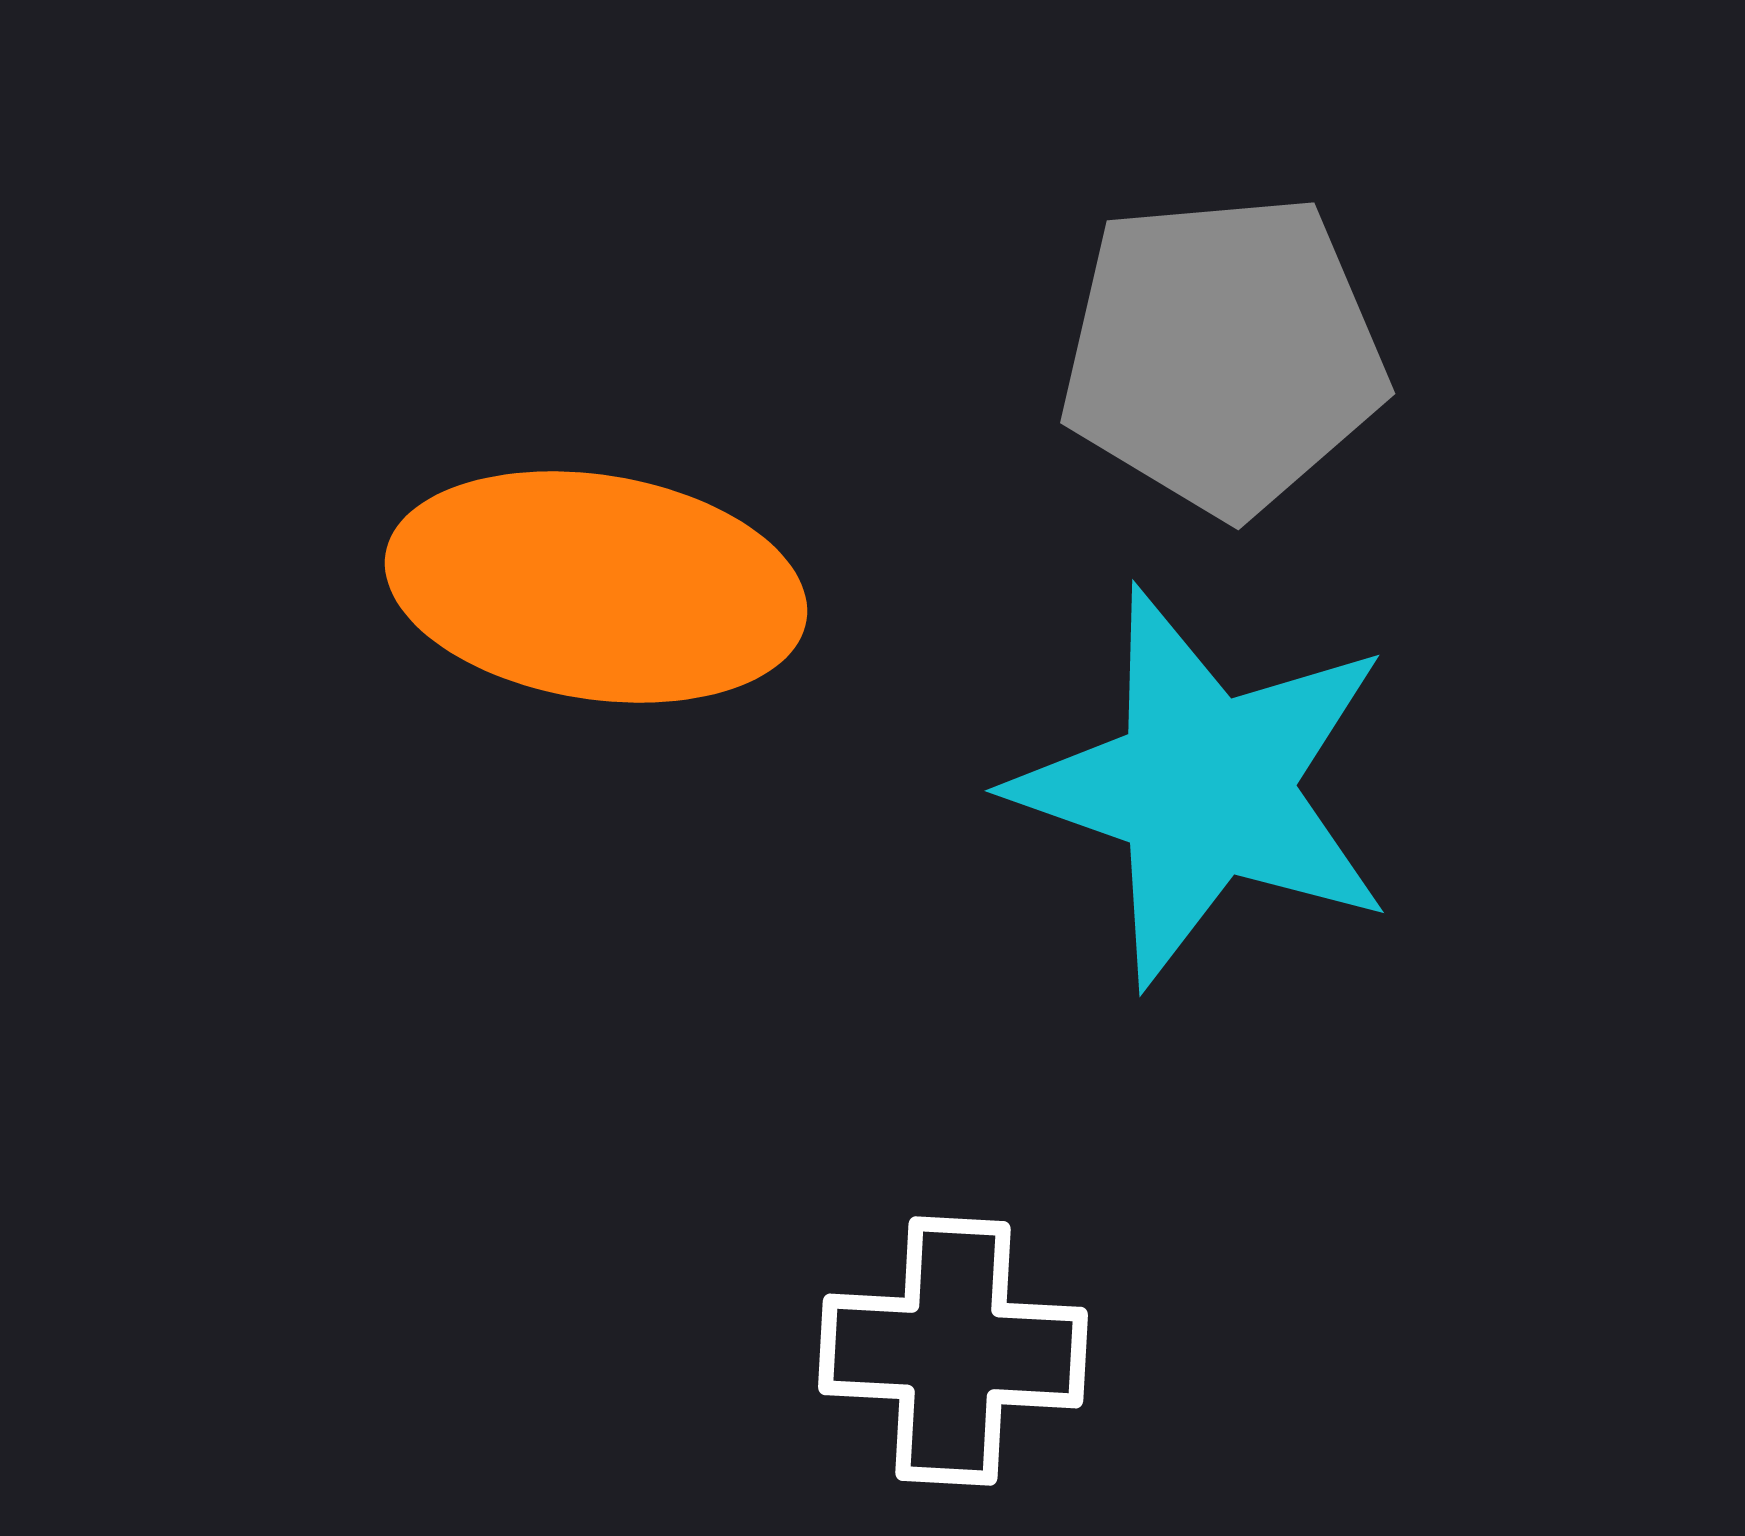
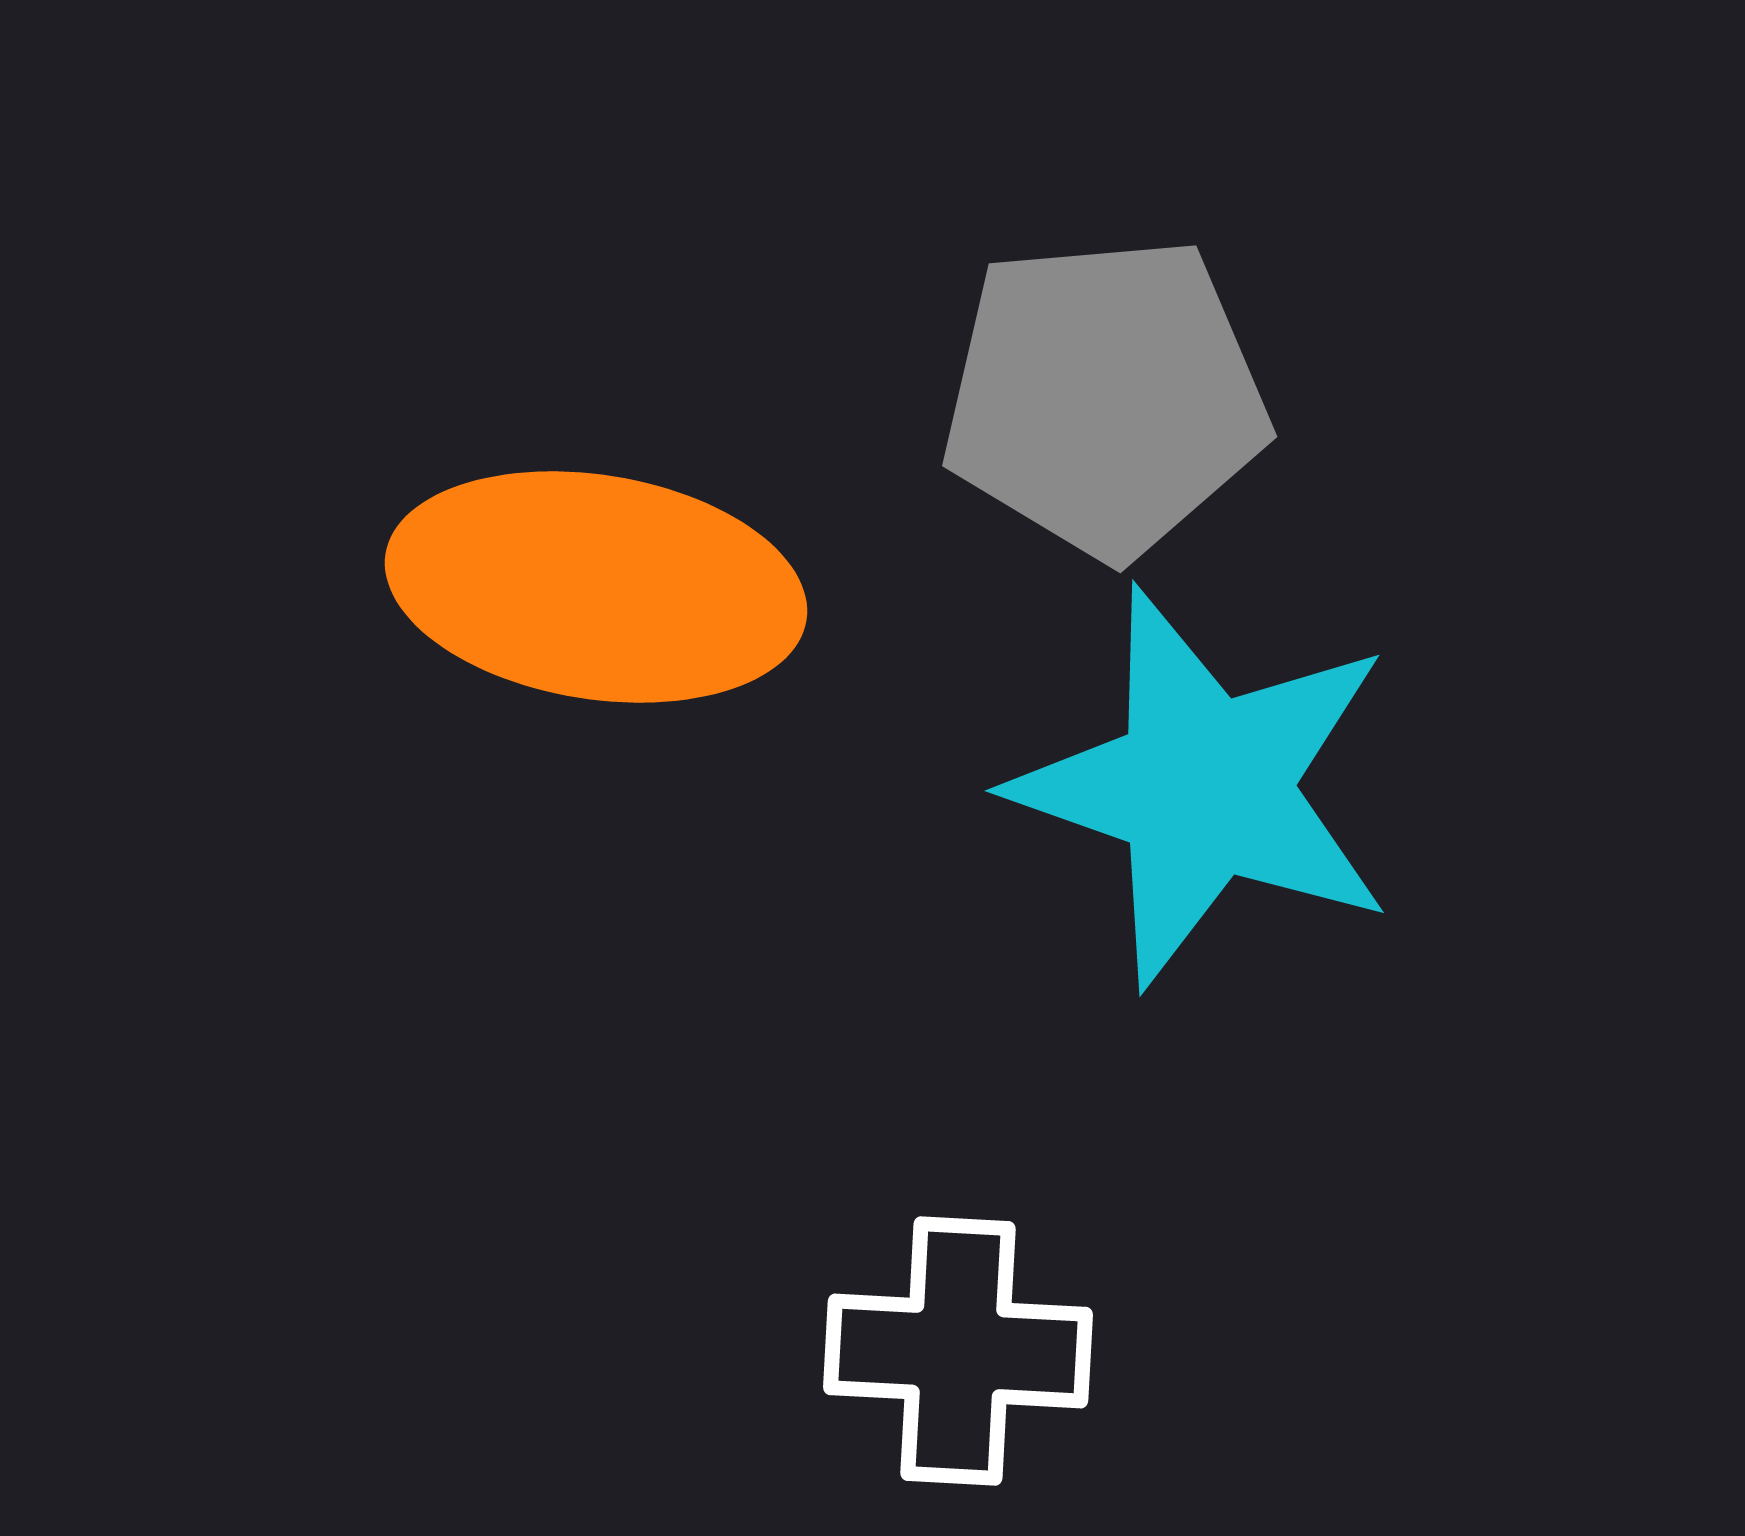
gray pentagon: moved 118 px left, 43 px down
white cross: moved 5 px right
